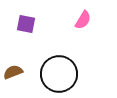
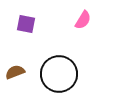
brown semicircle: moved 2 px right
